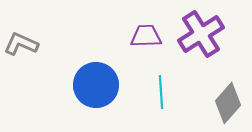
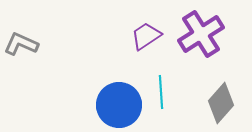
purple trapezoid: rotated 32 degrees counterclockwise
blue circle: moved 23 px right, 20 px down
gray diamond: moved 7 px left
